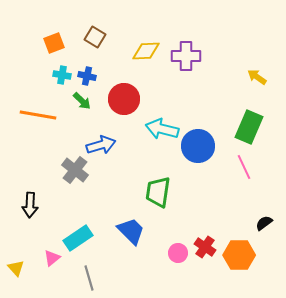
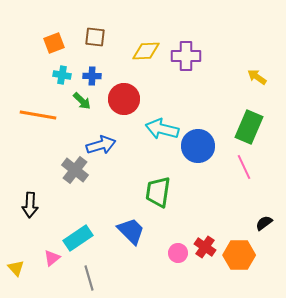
brown square: rotated 25 degrees counterclockwise
blue cross: moved 5 px right; rotated 12 degrees counterclockwise
